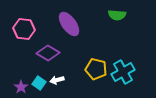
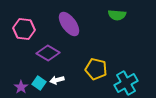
cyan cross: moved 3 px right, 11 px down
